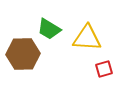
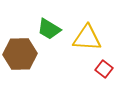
brown hexagon: moved 3 px left
red square: rotated 36 degrees counterclockwise
